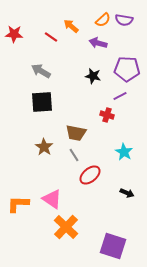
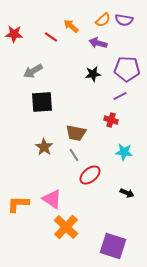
gray arrow: moved 8 px left; rotated 60 degrees counterclockwise
black star: moved 2 px up; rotated 21 degrees counterclockwise
red cross: moved 4 px right, 5 px down
cyan star: rotated 24 degrees counterclockwise
